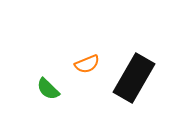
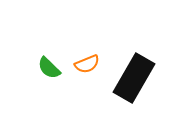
green semicircle: moved 1 px right, 21 px up
